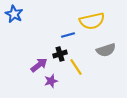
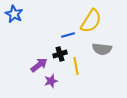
yellow semicircle: moved 1 px left; rotated 45 degrees counterclockwise
gray semicircle: moved 4 px left, 1 px up; rotated 24 degrees clockwise
yellow line: moved 1 px up; rotated 24 degrees clockwise
